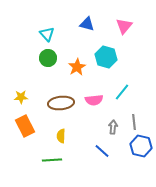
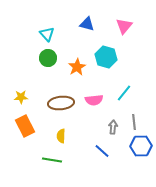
cyan line: moved 2 px right, 1 px down
blue hexagon: rotated 15 degrees counterclockwise
green line: rotated 12 degrees clockwise
